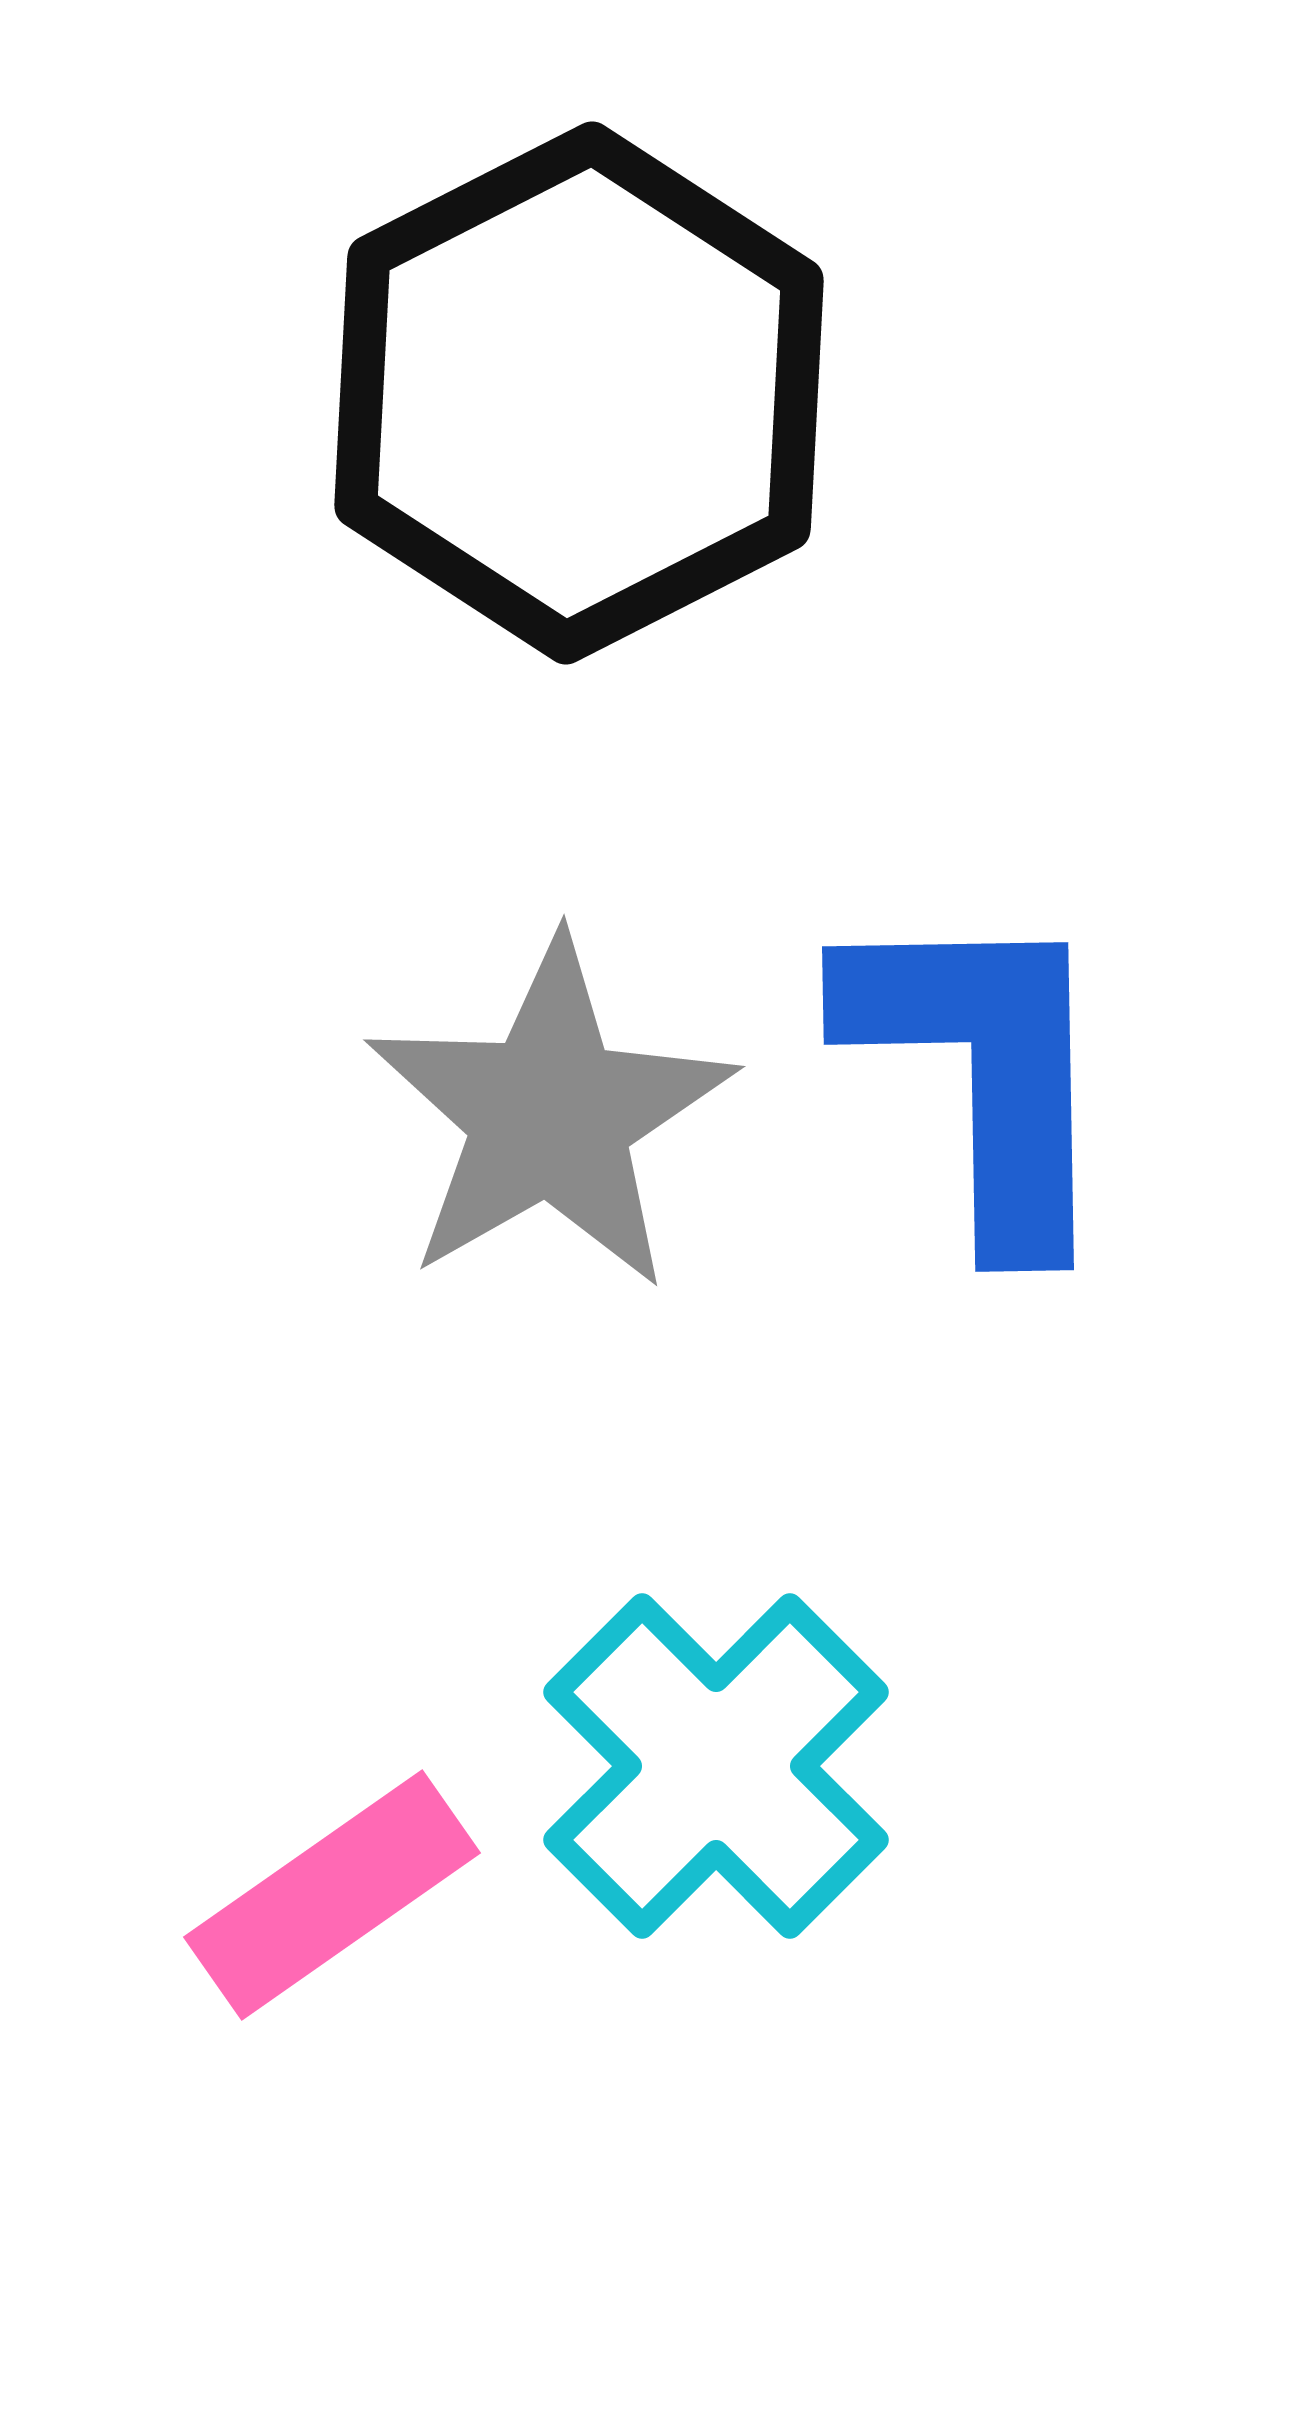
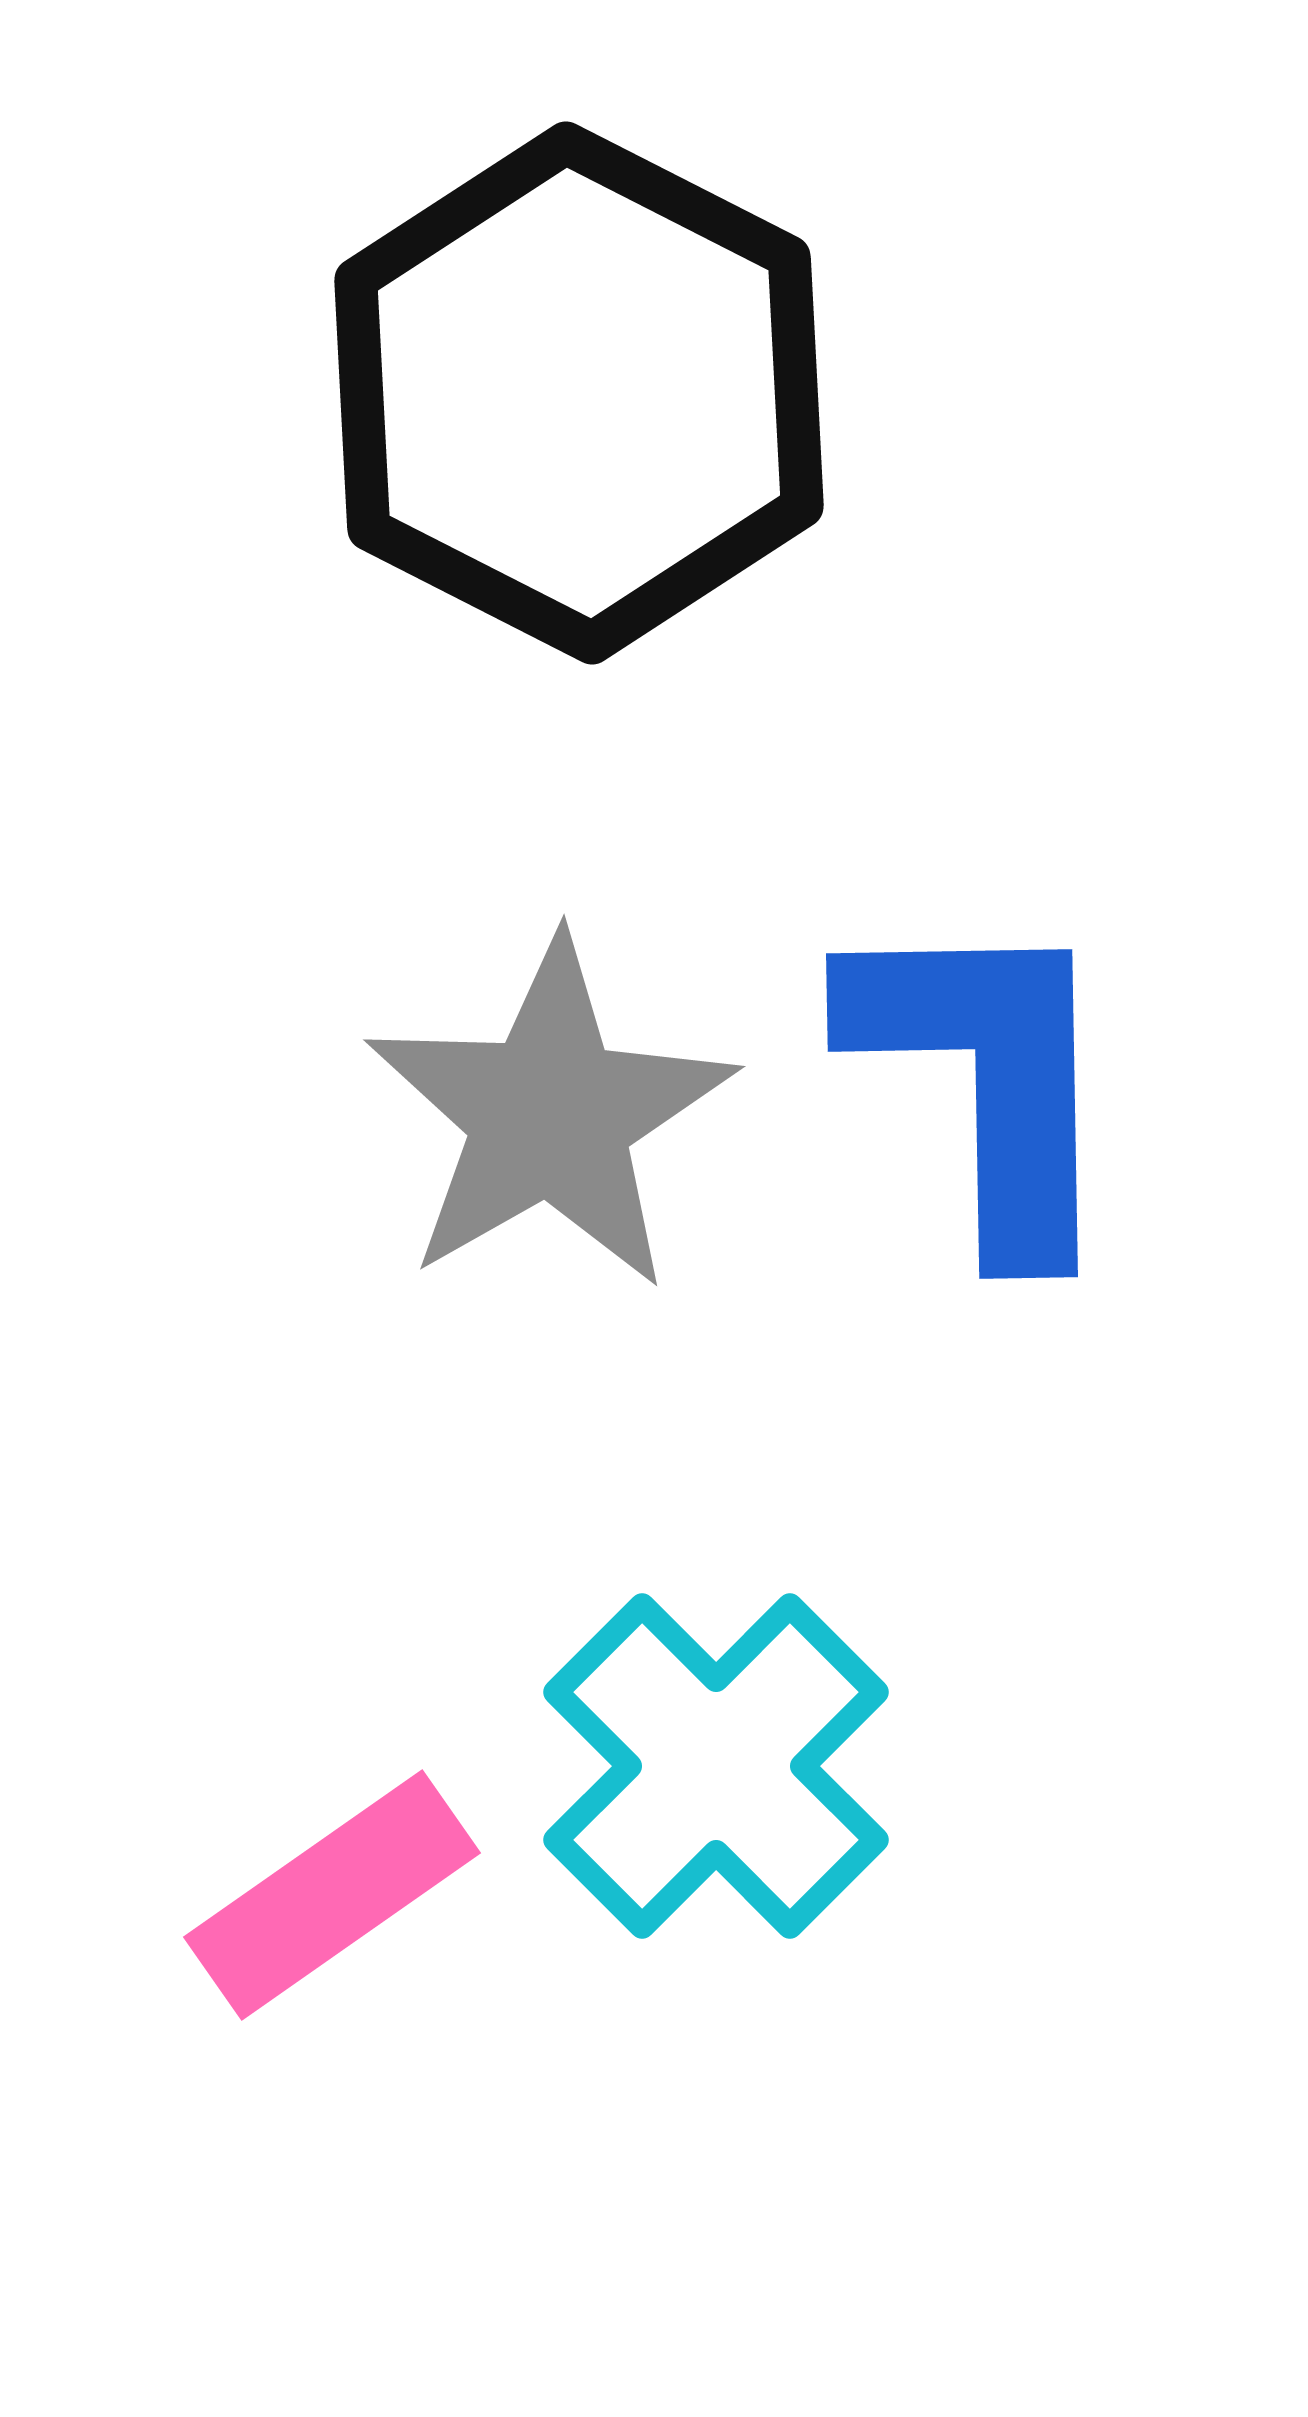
black hexagon: rotated 6 degrees counterclockwise
blue L-shape: moved 4 px right, 7 px down
